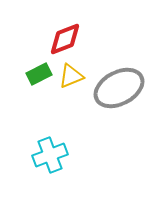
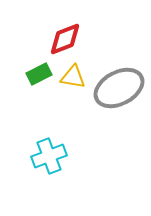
yellow triangle: moved 2 px right, 1 px down; rotated 32 degrees clockwise
cyan cross: moved 1 px left, 1 px down
